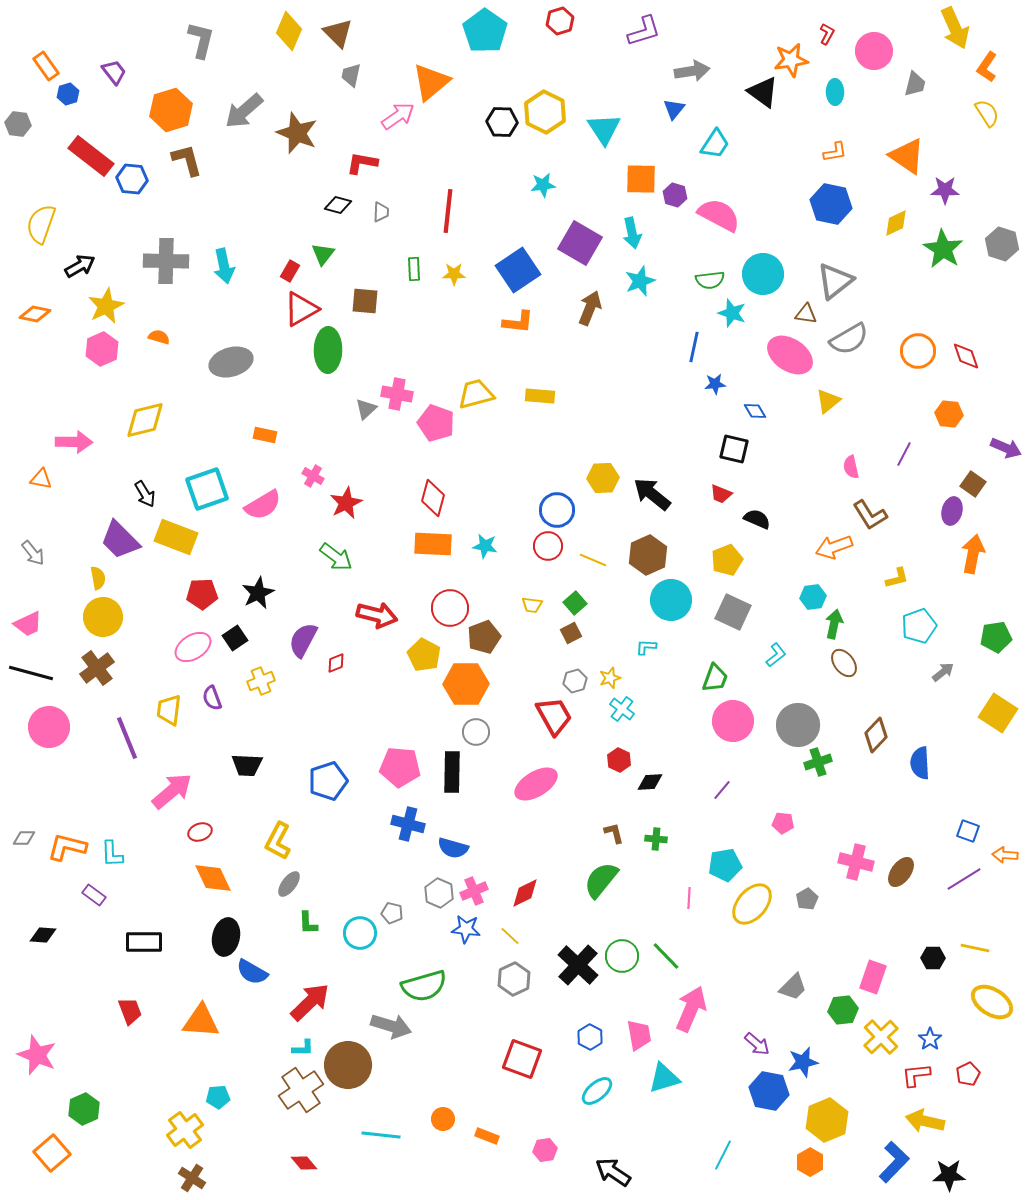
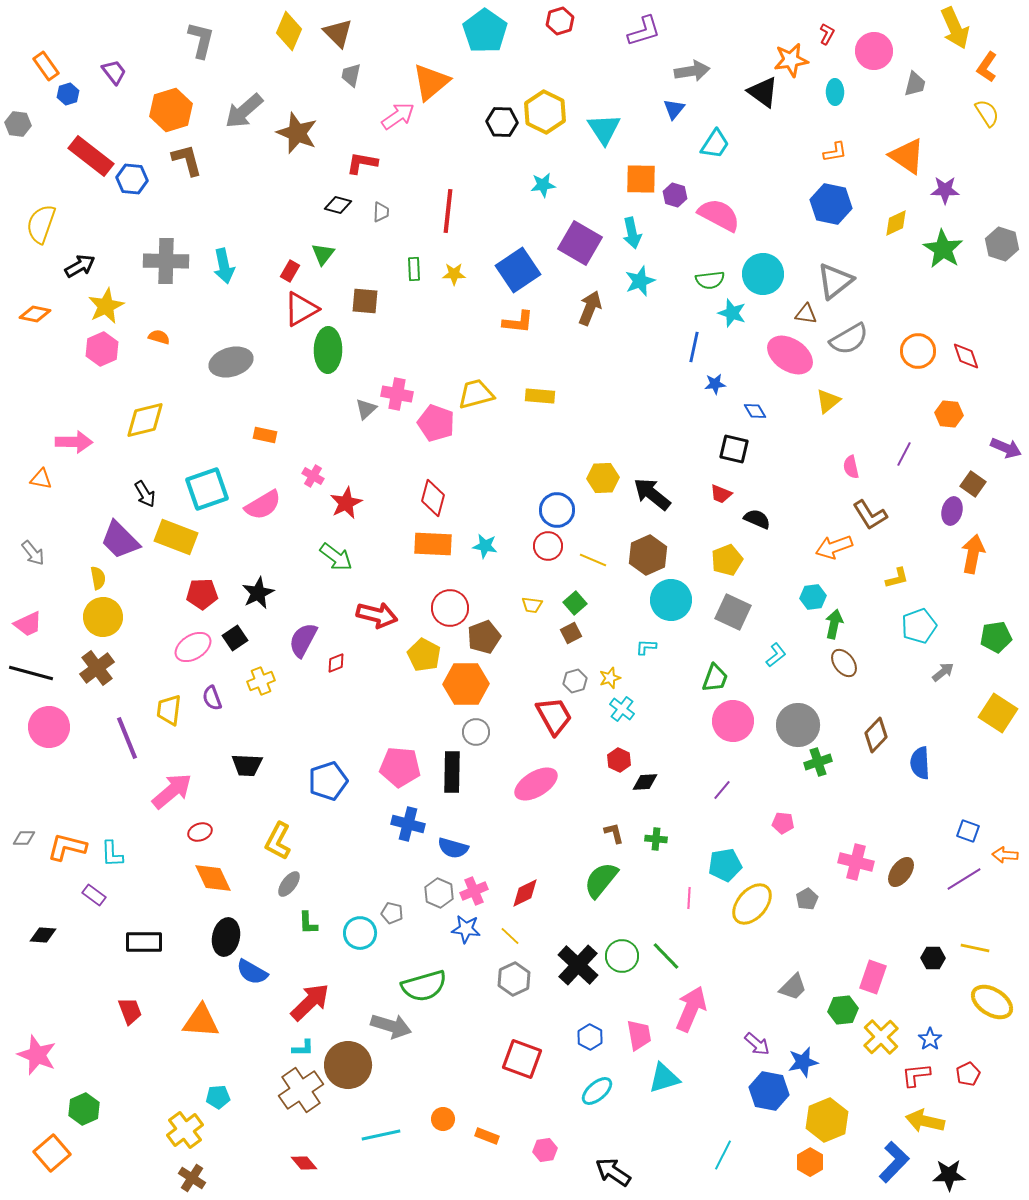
black diamond at (650, 782): moved 5 px left
cyan line at (381, 1135): rotated 18 degrees counterclockwise
